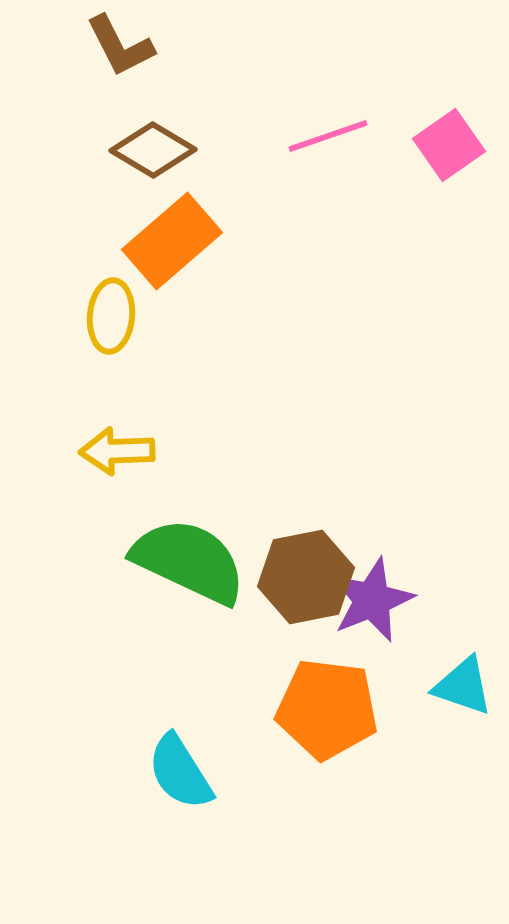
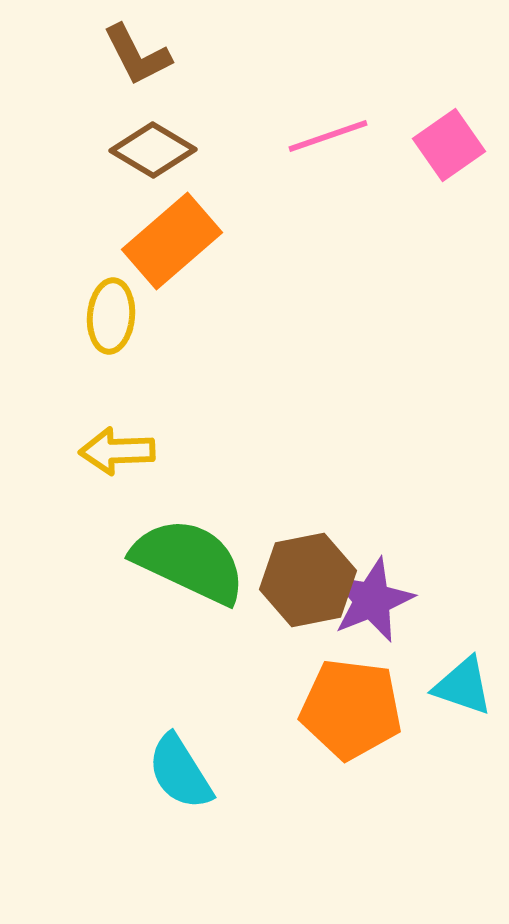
brown L-shape: moved 17 px right, 9 px down
brown hexagon: moved 2 px right, 3 px down
orange pentagon: moved 24 px right
